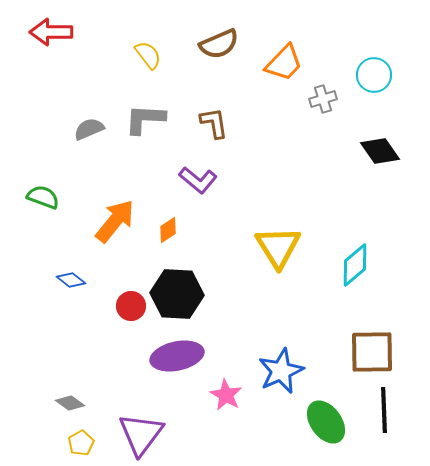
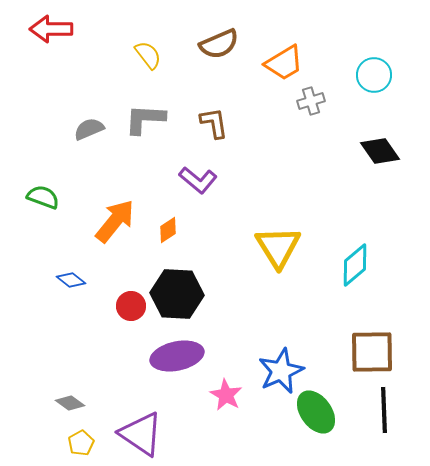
red arrow: moved 3 px up
orange trapezoid: rotated 15 degrees clockwise
gray cross: moved 12 px left, 2 px down
green ellipse: moved 10 px left, 10 px up
purple triangle: rotated 33 degrees counterclockwise
